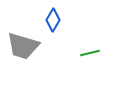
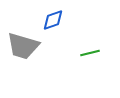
blue diamond: rotated 40 degrees clockwise
